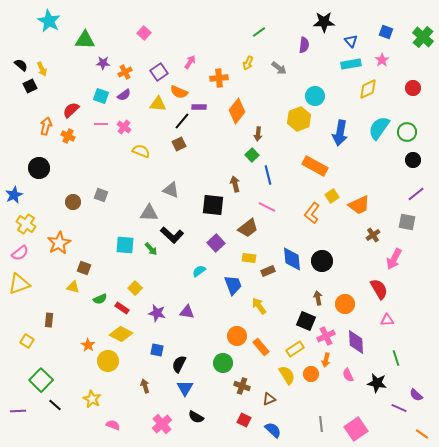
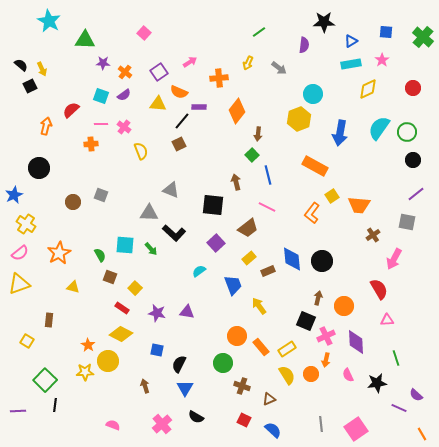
blue square at (386, 32): rotated 16 degrees counterclockwise
blue triangle at (351, 41): rotated 40 degrees clockwise
pink arrow at (190, 62): rotated 24 degrees clockwise
orange cross at (125, 72): rotated 24 degrees counterclockwise
cyan circle at (315, 96): moved 2 px left, 2 px up
orange cross at (68, 136): moved 23 px right, 8 px down; rotated 32 degrees counterclockwise
yellow semicircle at (141, 151): rotated 48 degrees clockwise
brown arrow at (235, 184): moved 1 px right, 2 px up
orange trapezoid at (359, 205): rotated 30 degrees clockwise
black L-shape at (172, 235): moved 2 px right, 2 px up
orange star at (59, 243): moved 10 px down
yellow rectangle at (249, 258): rotated 48 degrees counterclockwise
brown square at (84, 268): moved 26 px right, 9 px down
brown arrow at (318, 298): rotated 24 degrees clockwise
green semicircle at (100, 299): moved 44 px up; rotated 96 degrees counterclockwise
orange circle at (345, 304): moved 1 px left, 2 px down
yellow rectangle at (295, 349): moved 8 px left
green square at (41, 380): moved 4 px right
black star at (377, 383): rotated 18 degrees counterclockwise
yellow star at (92, 399): moved 7 px left, 27 px up; rotated 30 degrees counterclockwise
black line at (55, 405): rotated 56 degrees clockwise
orange line at (422, 434): rotated 24 degrees clockwise
